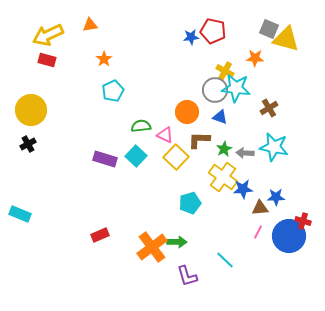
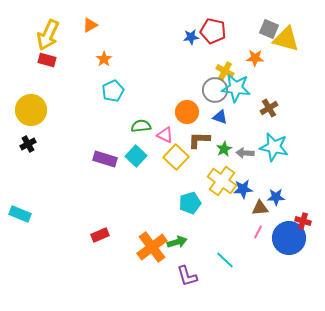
orange triangle at (90, 25): rotated 21 degrees counterclockwise
yellow arrow at (48, 35): rotated 40 degrees counterclockwise
yellow cross at (223, 177): moved 1 px left, 4 px down
blue circle at (289, 236): moved 2 px down
green arrow at (177, 242): rotated 18 degrees counterclockwise
